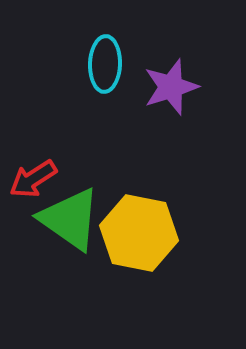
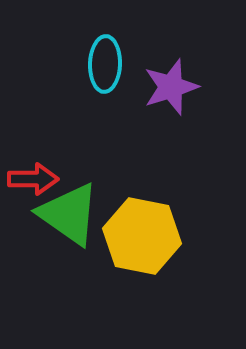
red arrow: rotated 147 degrees counterclockwise
green triangle: moved 1 px left, 5 px up
yellow hexagon: moved 3 px right, 3 px down
